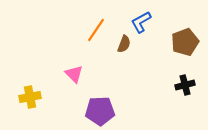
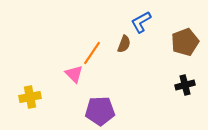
orange line: moved 4 px left, 23 px down
